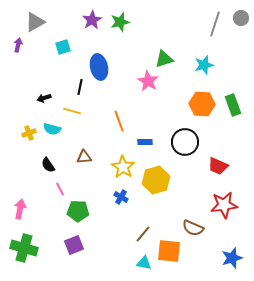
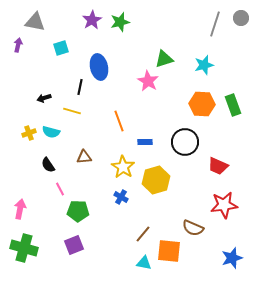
gray triangle: rotated 40 degrees clockwise
cyan square: moved 2 px left, 1 px down
cyan semicircle: moved 1 px left, 3 px down
